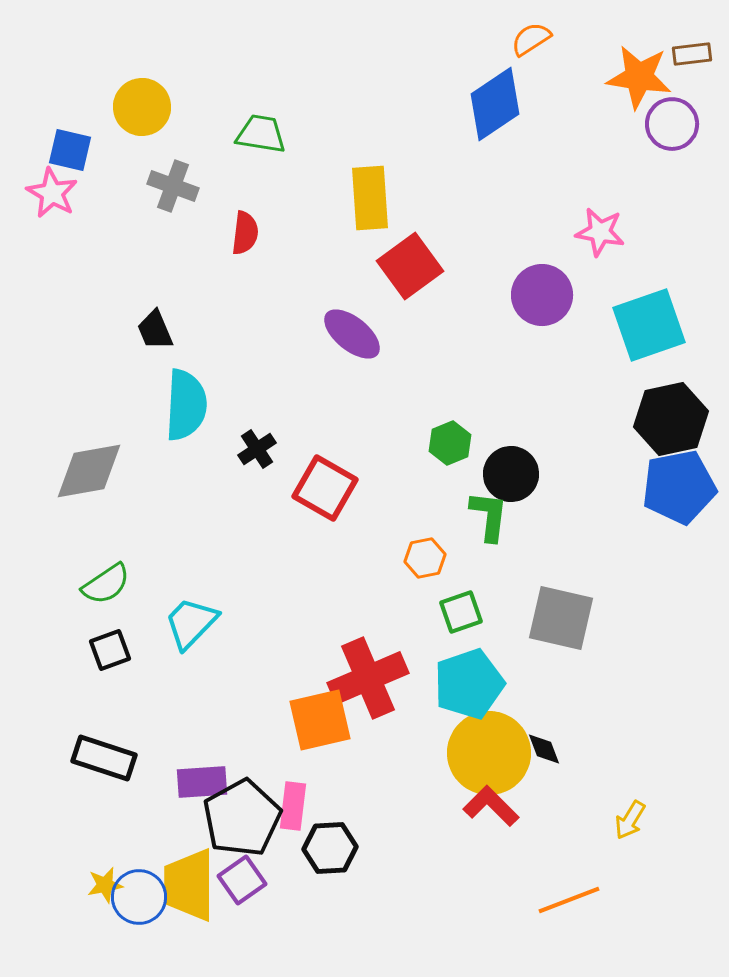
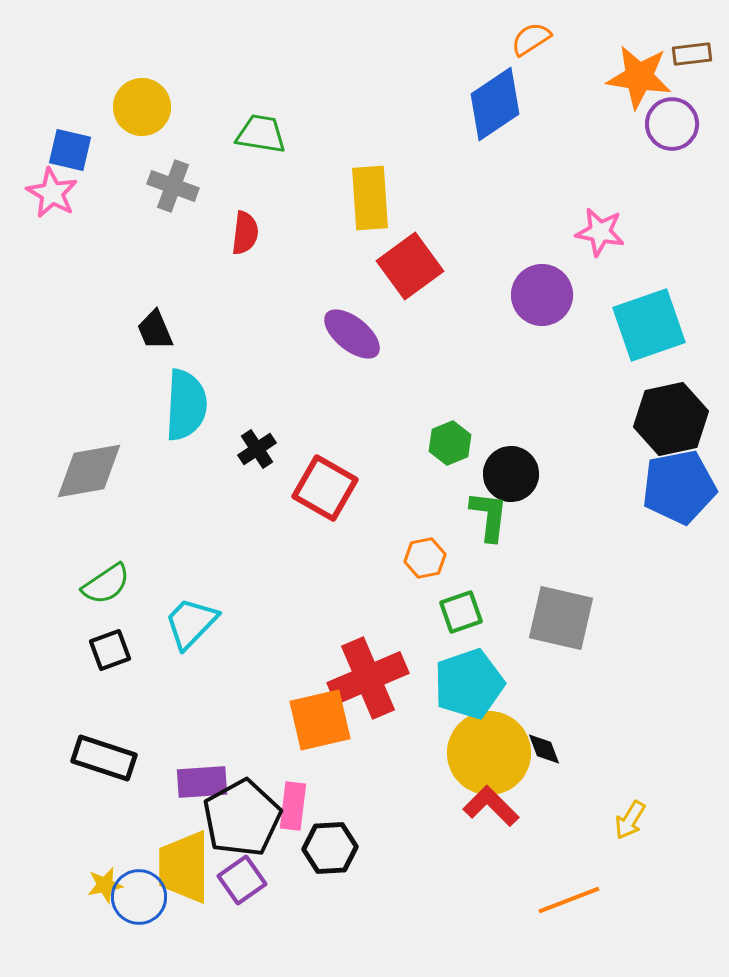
yellow trapezoid at (189, 885): moved 5 px left, 18 px up
